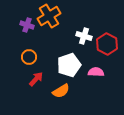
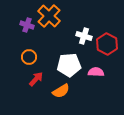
orange cross: rotated 15 degrees counterclockwise
white pentagon: rotated 15 degrees clockwise
